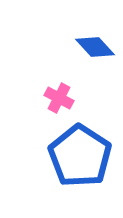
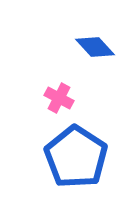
blue pentagon: moved 4 px left, 1 px down
